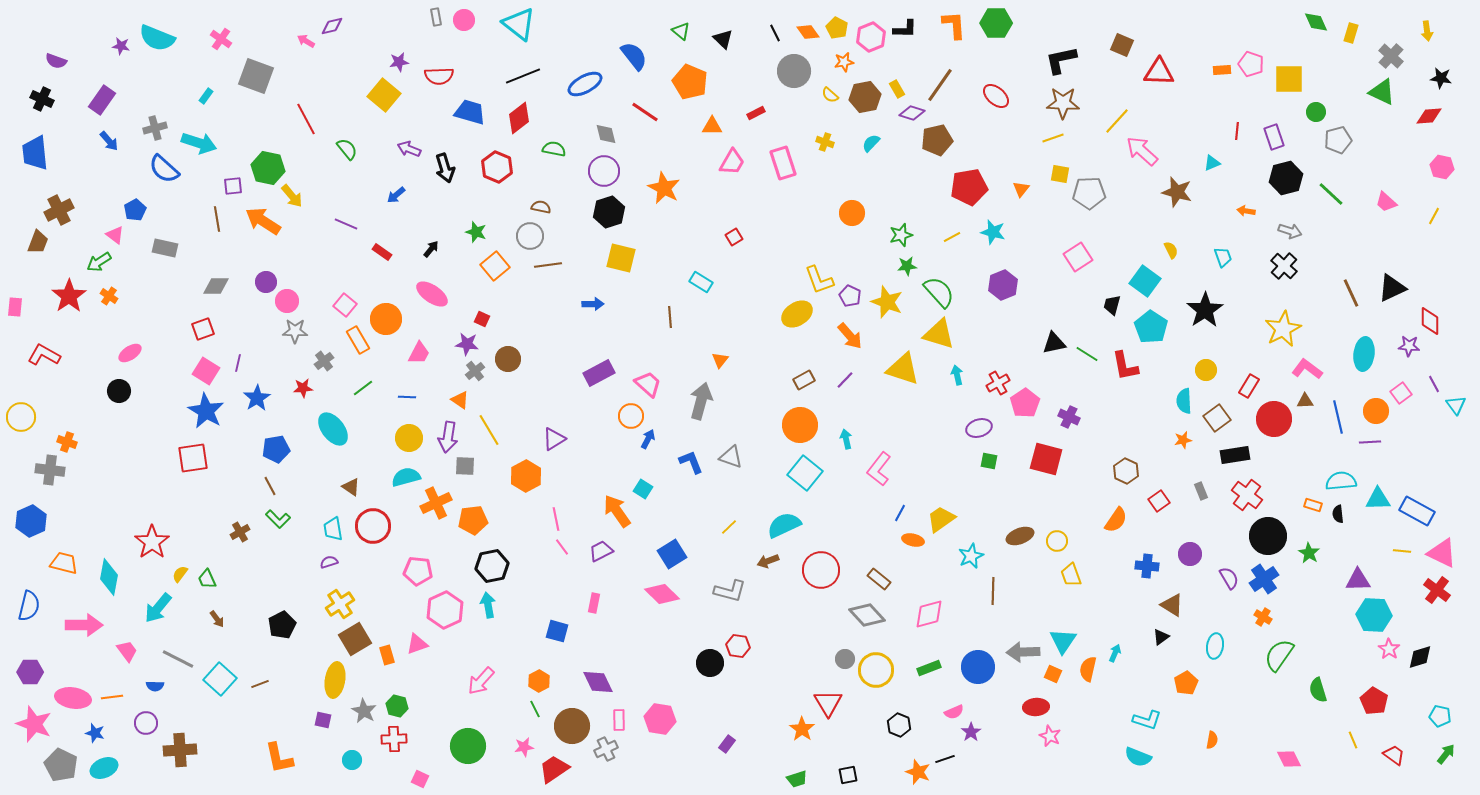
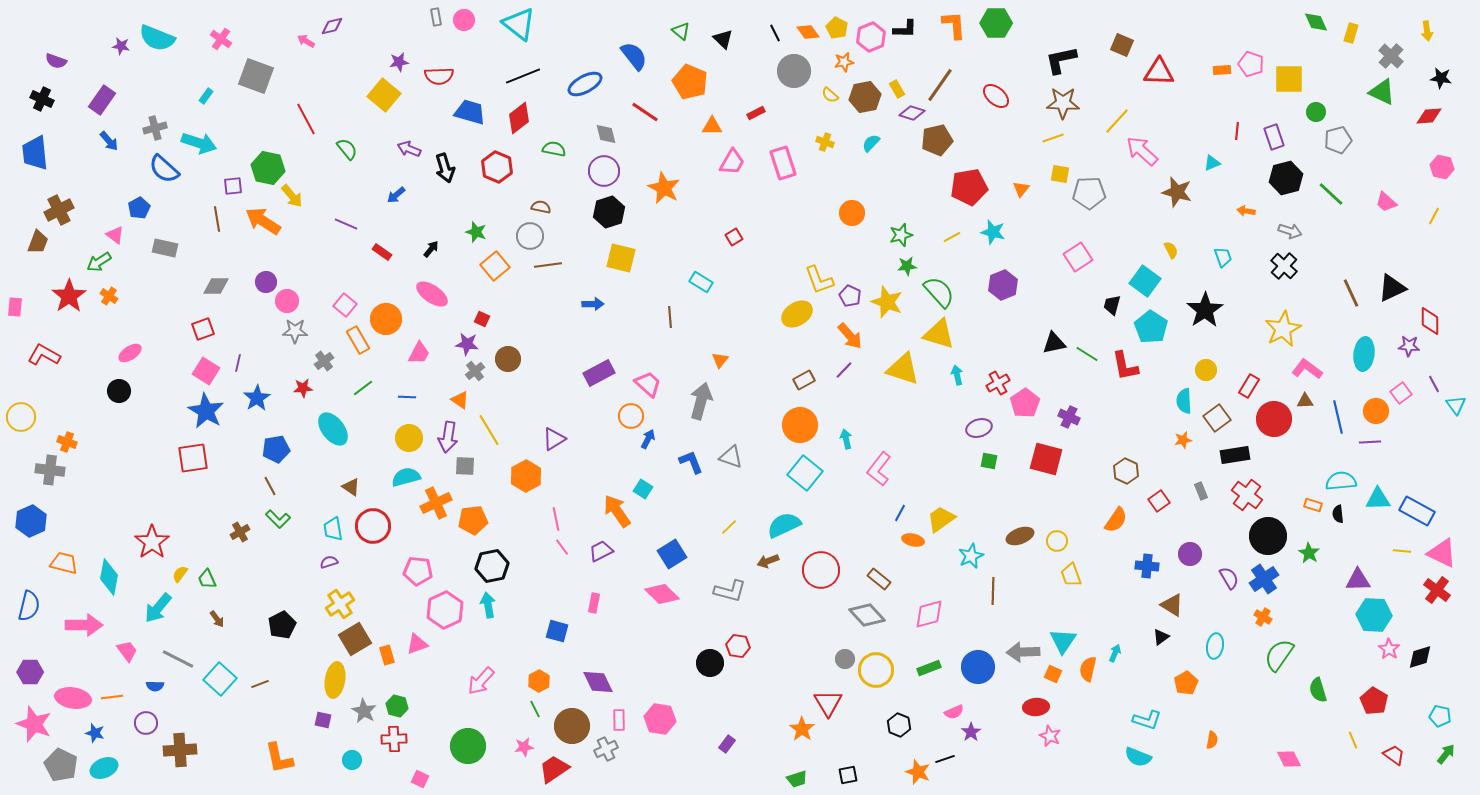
blue pentagon at (135, 210): moved 4 px right, 2 px up
purple line at (845, 380): moved 1 px left, 10 px up
